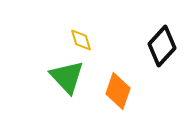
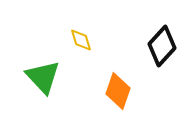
green triangle: moved 24 px left
